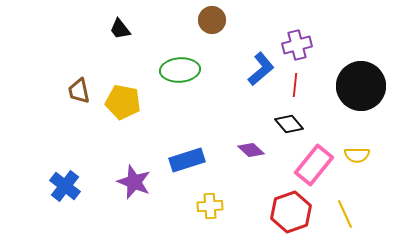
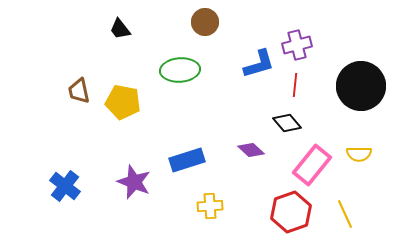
brown circle: moved 7 px left, 2 px down
blue L-shape: moved 2 px left, 5 px up; rotated 24 degrees clockwise
black diamond: moved 2 px left, 1 px up
yellow semicircle: moved 2 px right, 1 px up
pink rectangle: moved 2 px left
